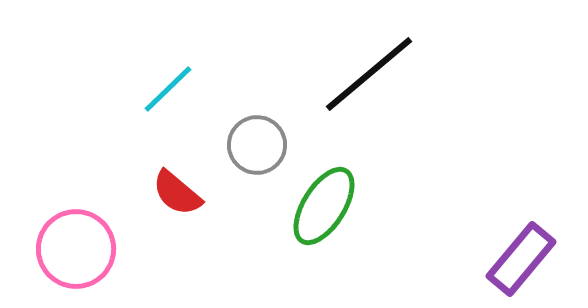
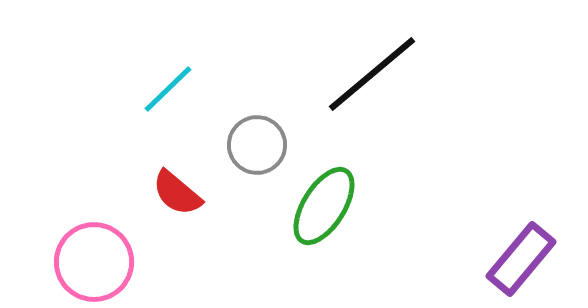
black line: moved 3 px right
pink circle: moved 18 px right, 13 px down
